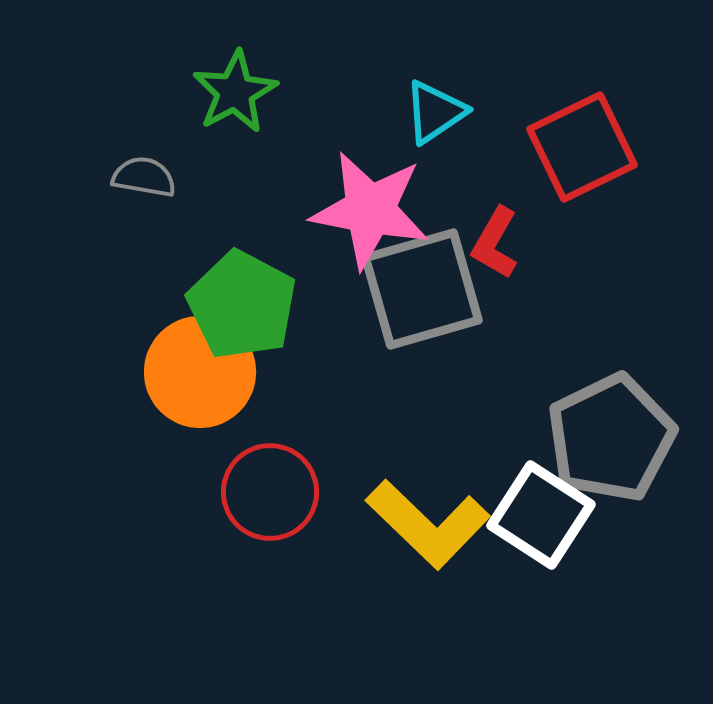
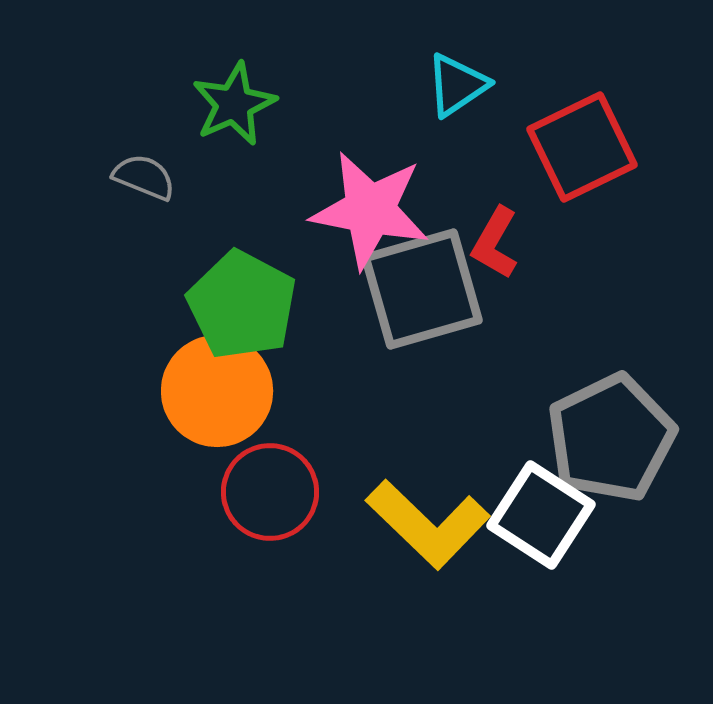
green star: moved 1 px left, 12 px down; rotated 4 degrees clockwise
cyan triangle: moved 22 px right, 27 px up
gray semicircle: rotated 12 degrees clockwise
orange circle: moved 17 px right, 19 px down
